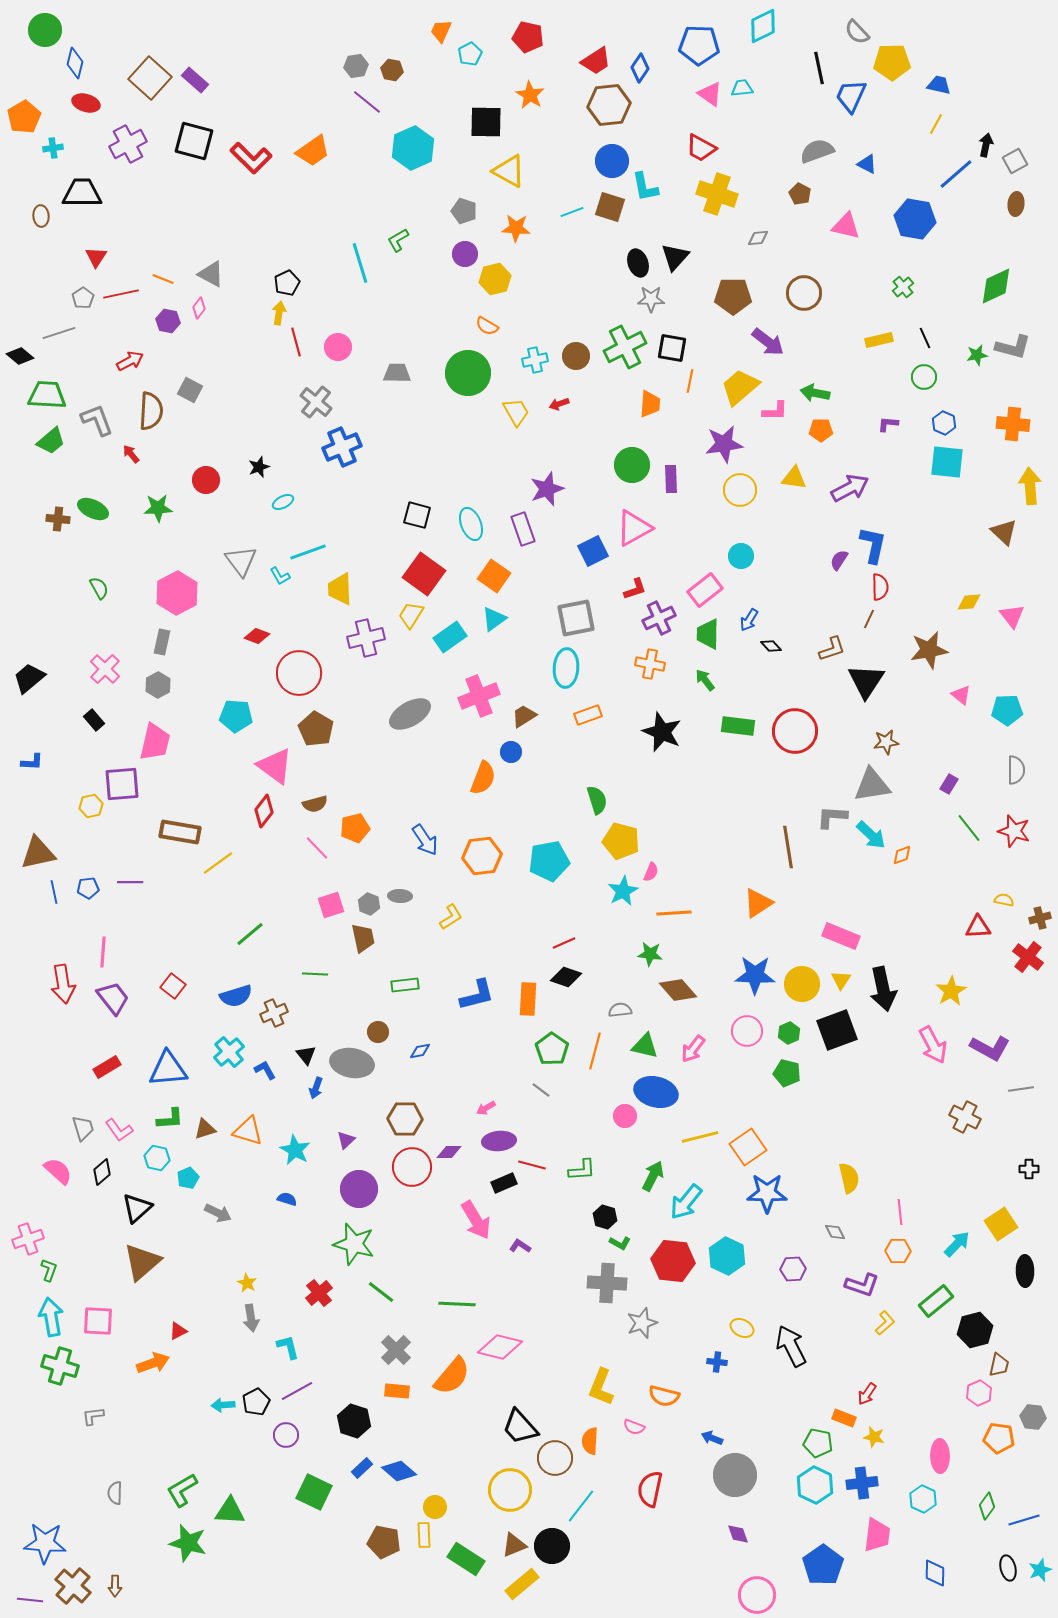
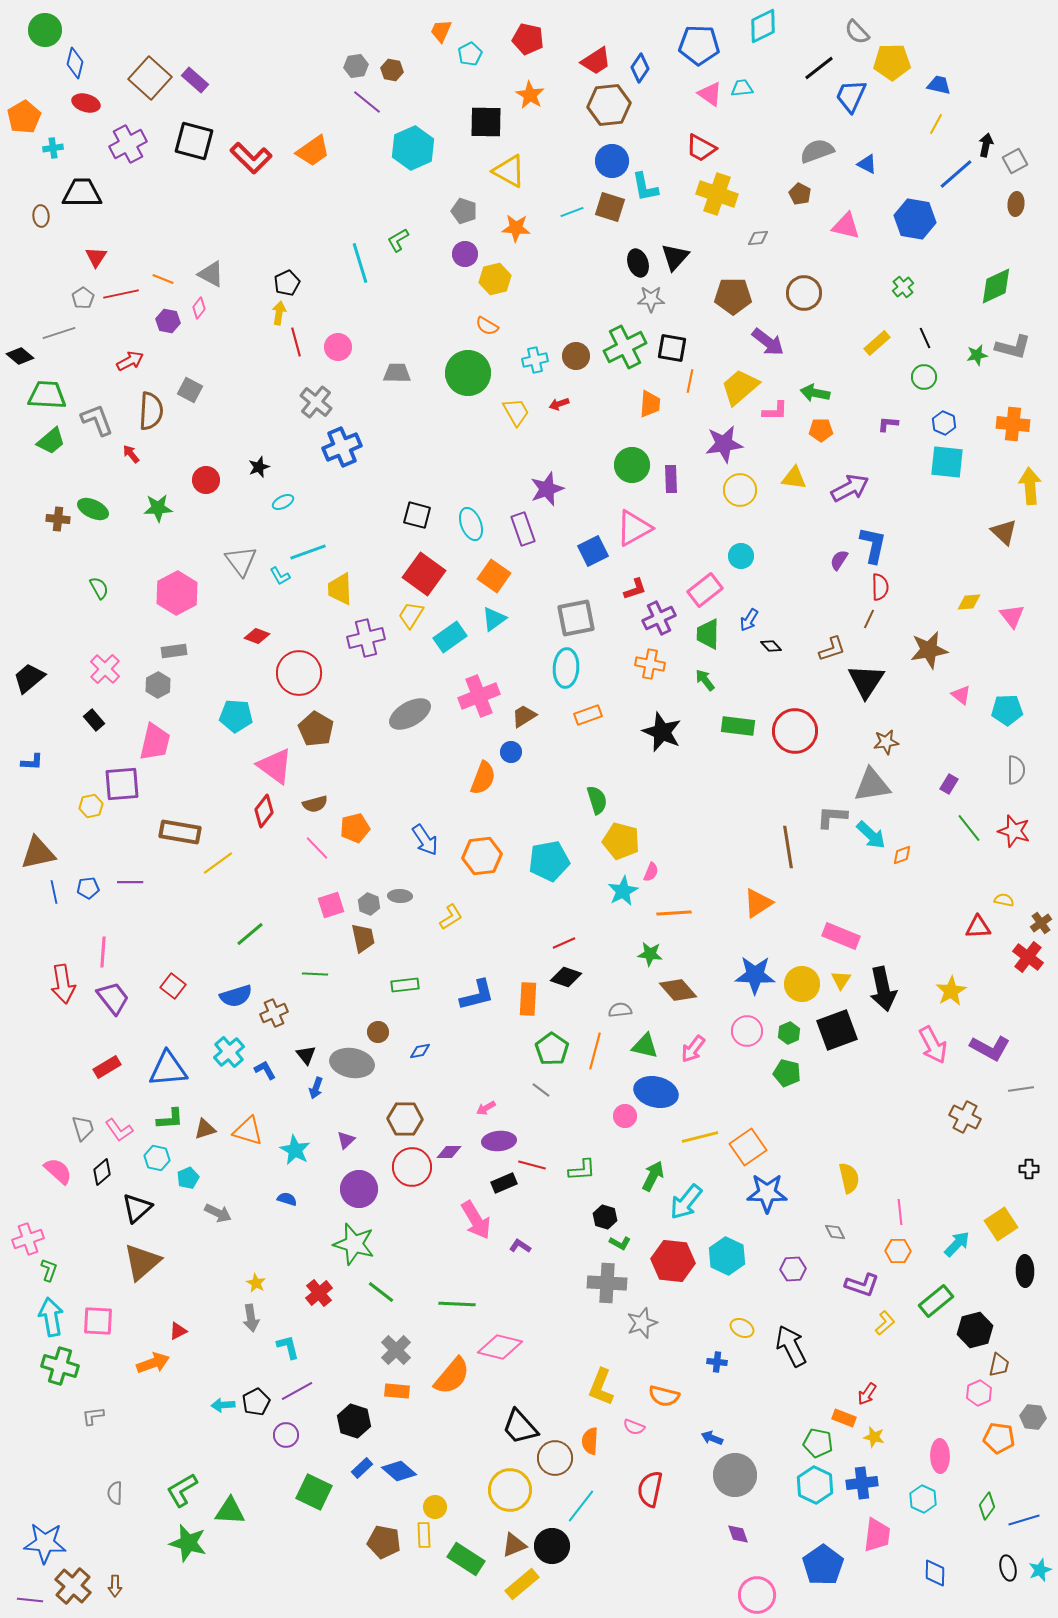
red pentagon at (528, 37): moved 2 px down
black line at (819, 68): rotated 64 degrees clockwise
yellow rectangle at (879, 340): moved 2 px left, 3 px down; rotated 28 degrees counterclockwise
gray rectangle at (162, 642): moved 12 px right, 9 px down; rotated 70 degrees clockwise
brown cross at (1040, 918): moved 1 px right, 5 px down; rotated 20 degrees counterclockwise
yellow star at (247, 1283): moved 9 px right
